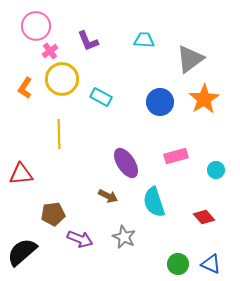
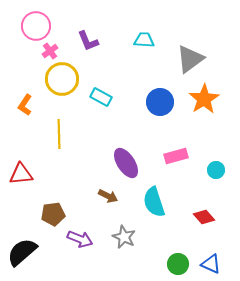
orange L-shape: moved 17 px down
